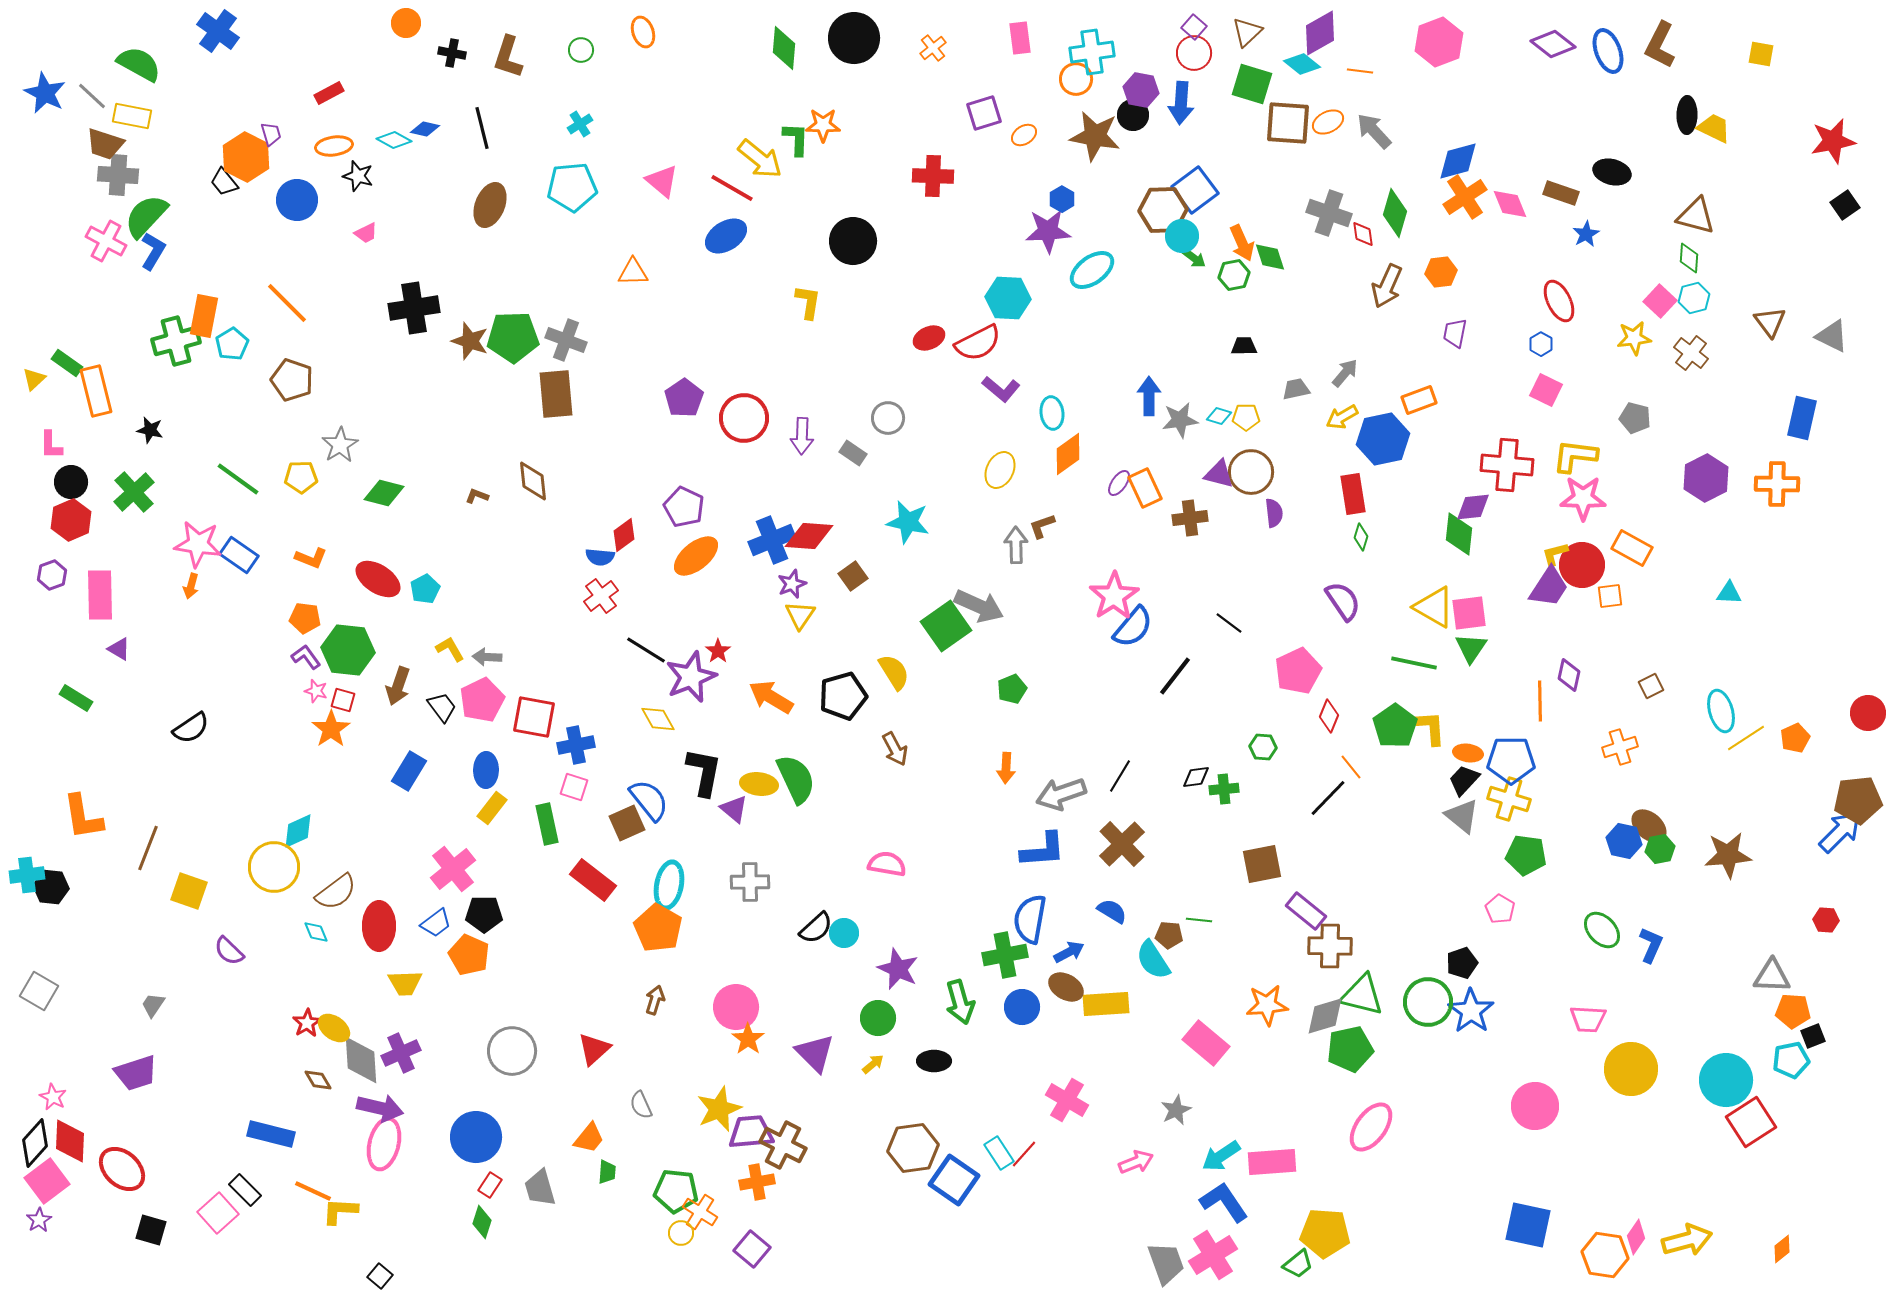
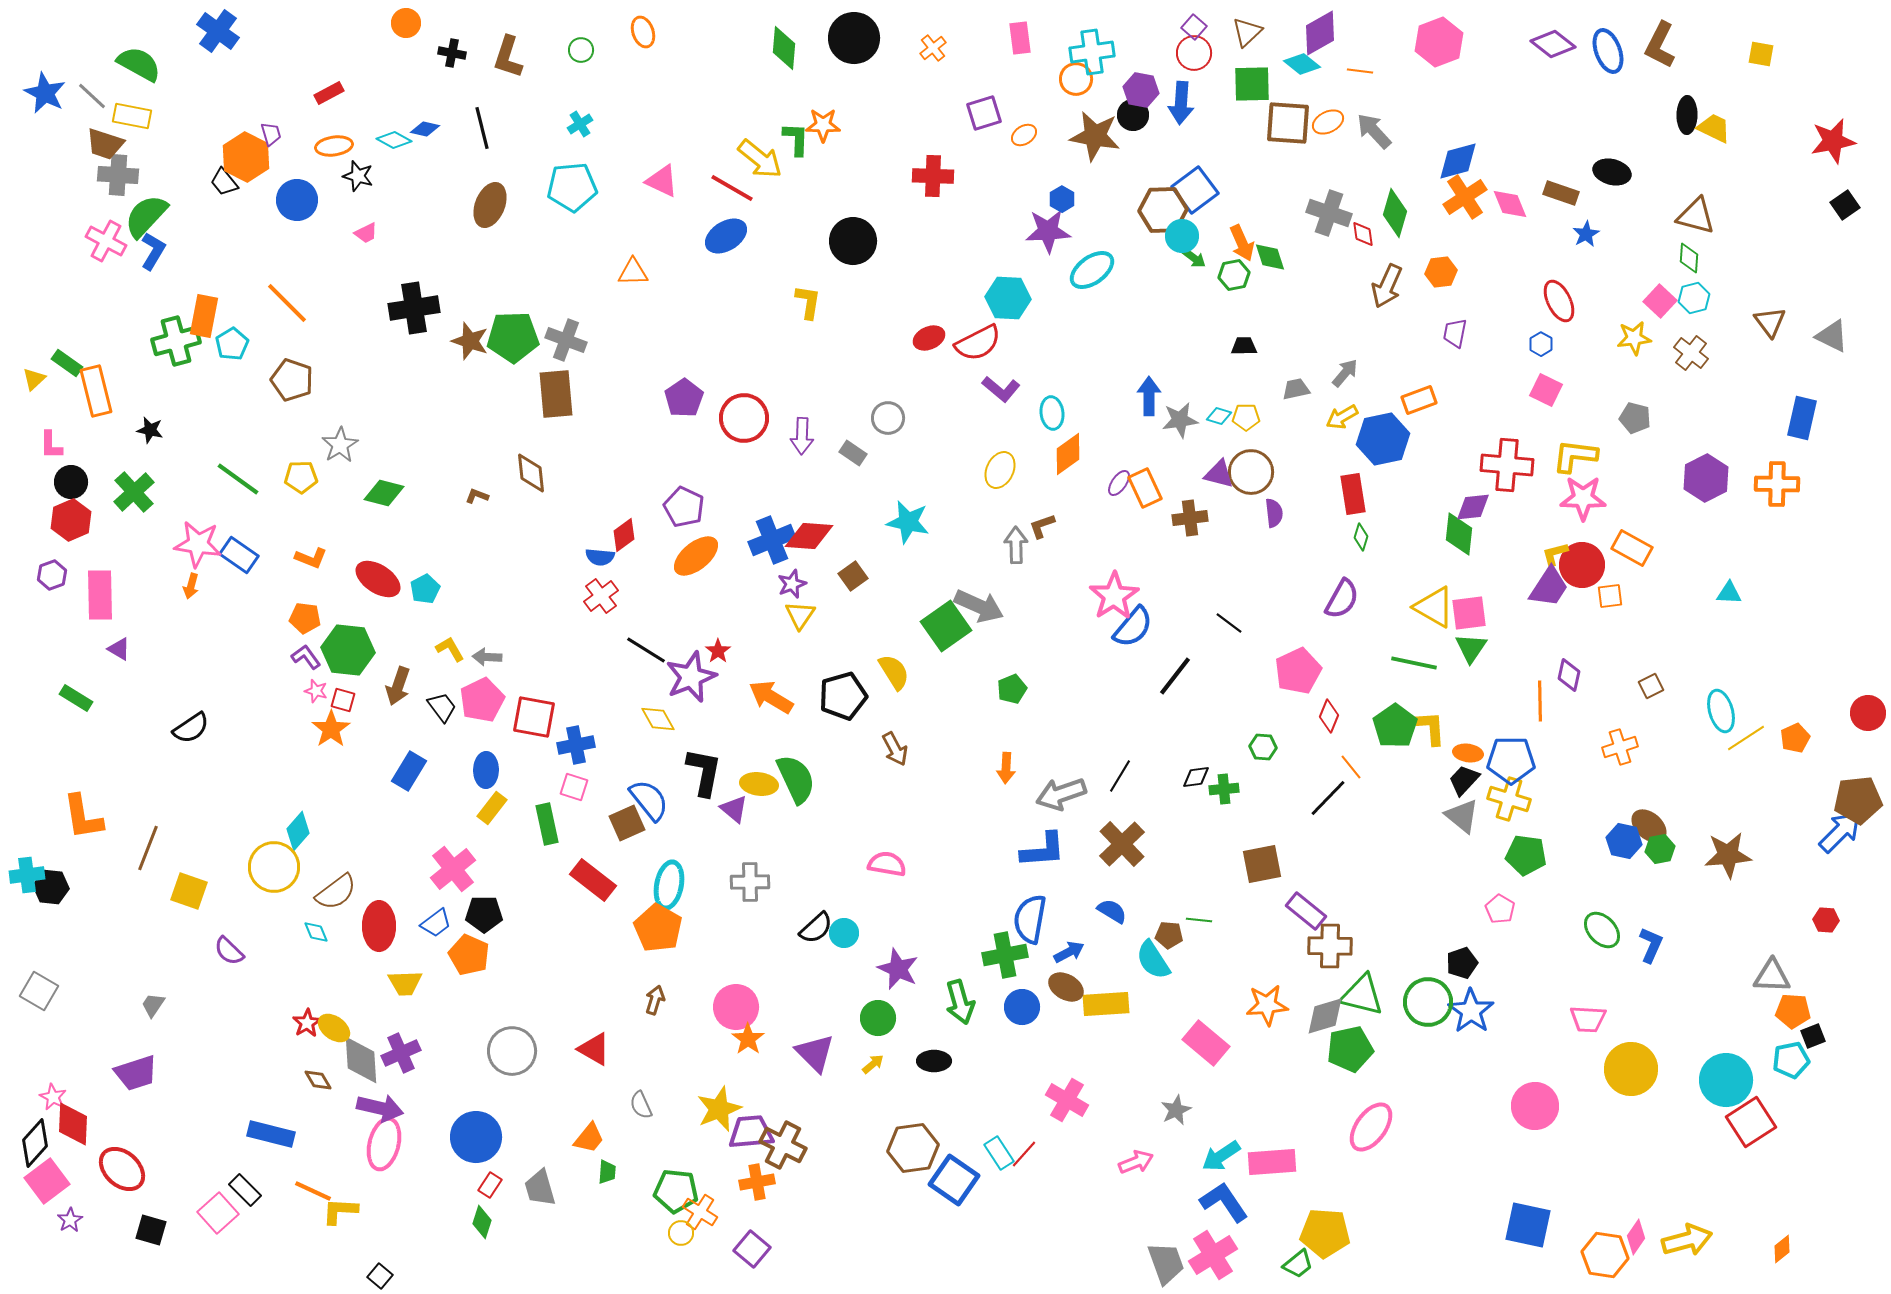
green square at (1252, 84): rotated 18 degrees counterclockwise
pink triangle at (662, 181): rotated 15 degrees counterclockwise
brown diamond at (533, 481): moved 2 px left, 8 px up
purple semicircle at (1343, 601): moved 1 px left, 2 px up; rotated 63 degrees clockwise
cyan diamond at (298, 831): rotated 24 degrees counterclockwise
red triangle at (594, 1049): rotated 48 degrees counterclockwise
red diamond at (70, 1141): moved 3 px right, 17 px up
purple star at (39, 1220): moved 31 px right
